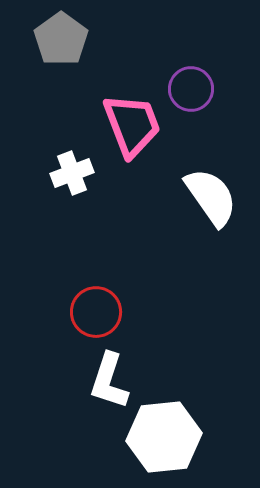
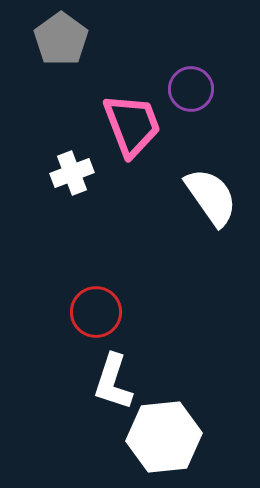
white L-shape: moved 4 px right, 1 px down
